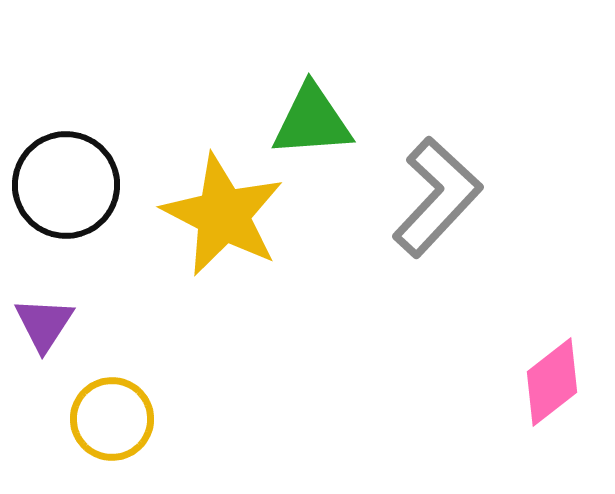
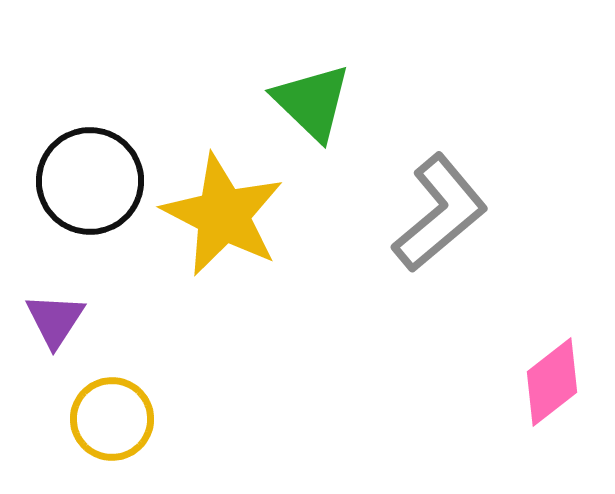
green triangle: moved 19 px up; rotated 48 degrees clockwise
black circle: moved 24 px right, 4 px up
gray L-shape: moved 3 px right, 16 px down; rotated 7 degrees clockwise
purple triangle: moved 11 px right, 4 px up
